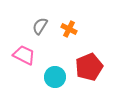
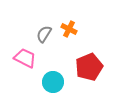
gray semicircle: moved 4 px right, 8 px down
pink trapezoid: moved 1 px right, 3 px down
cyan circle: moved 2 px left, 5 px down
